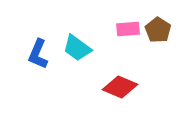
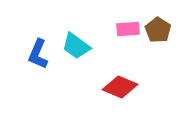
cyan trapezoid: moved 1 px left, 2 px up
